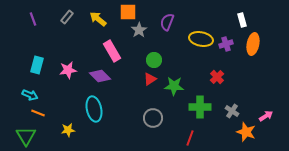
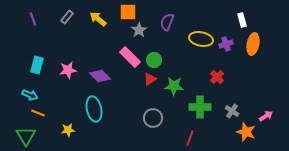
pink rectangle: moved 18 px right, 6 px down; rotated 15 degrees counterclockwise
